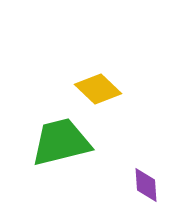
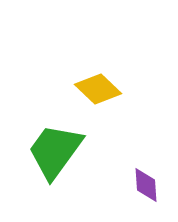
green trapezoid: moved 6 px left, 9 px down; rotated 40 degrees counterclockwise
